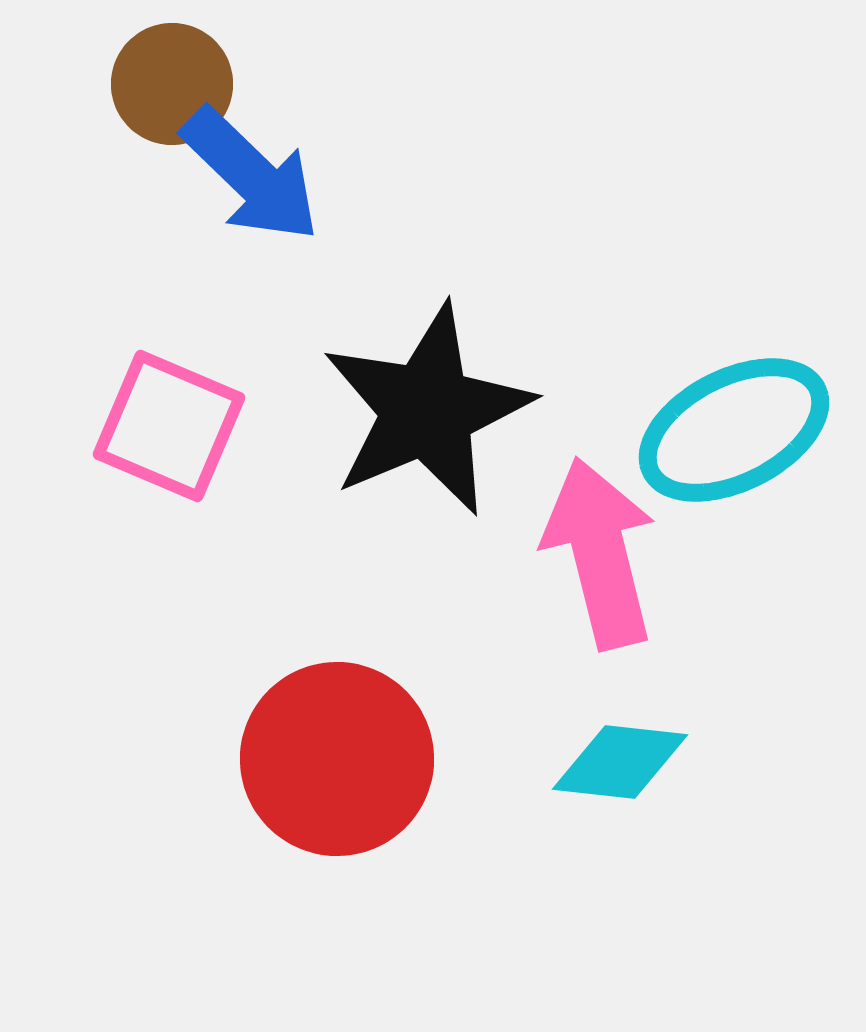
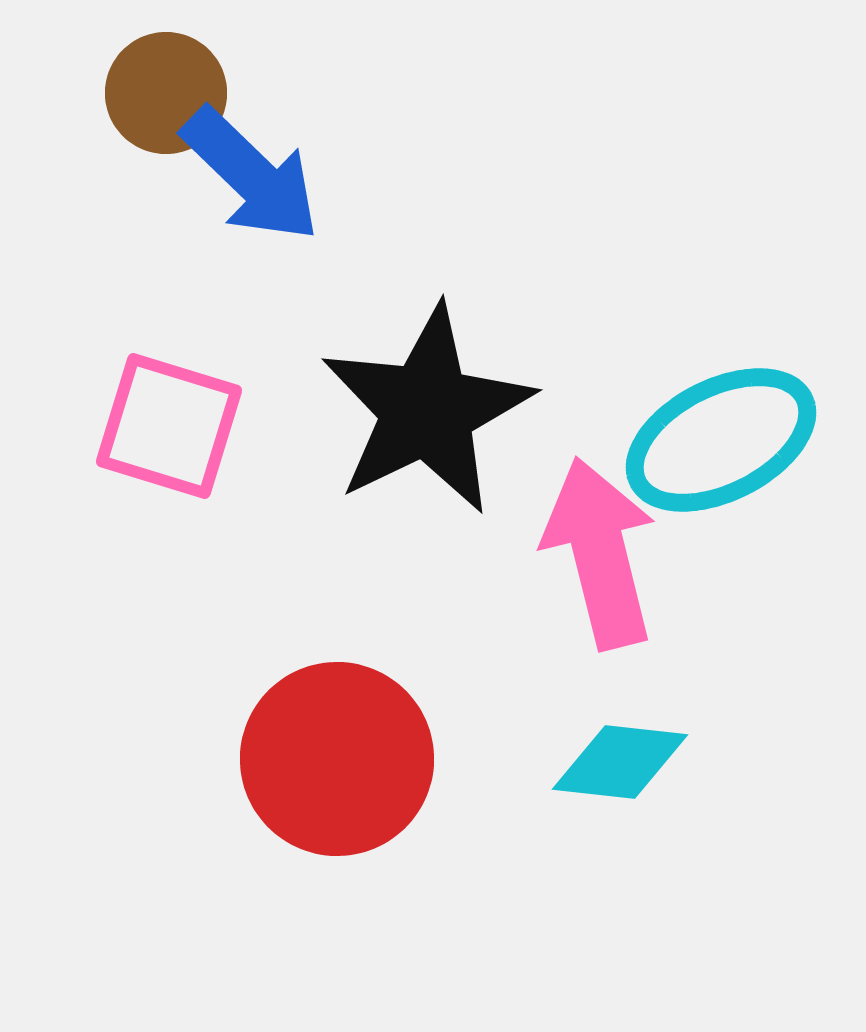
brown circle: moved 6 px left, 9 px down
black star: rotated 3 degrees counterclockwise
pink square: rotated 6 degrees counterclockwise
cyan ellipse: moved 13 px left, 10 px down
